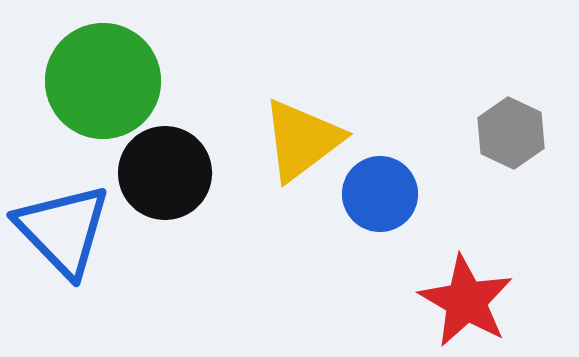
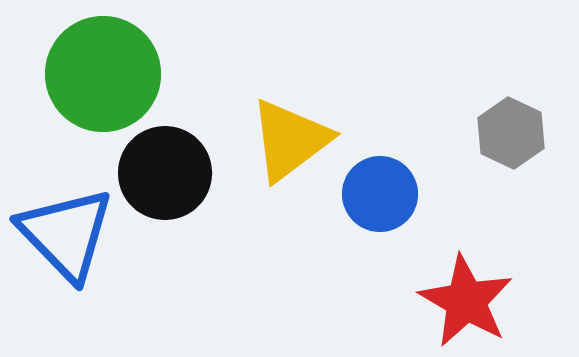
green circle: moved 7 px up
yellow triangle: moved 12 px left
blue triangle: moved 3 px right, 4 px down
